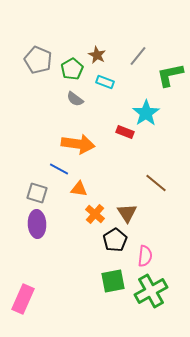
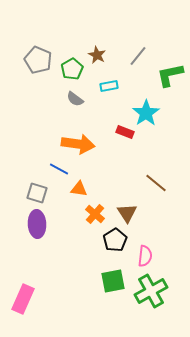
cyan rectangle: moved 4 px right, 4 px down; rotated 30 degrees counterclockwise
